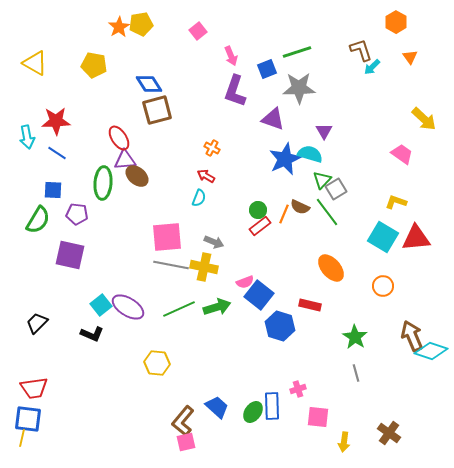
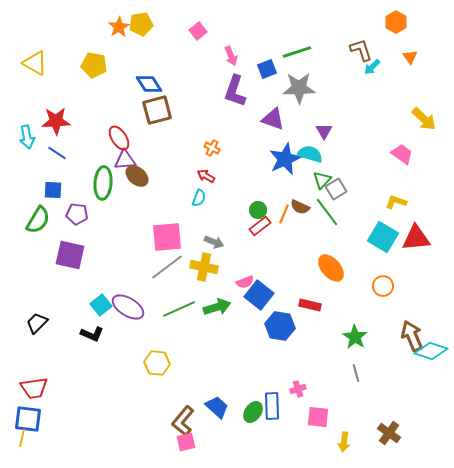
gray line at (171, 265): moved 4 px left, 2 px down; rotated 48 degrees counterclockwise
blue hexagon at (280, 326): rotated 8 degrees counterclockwise
